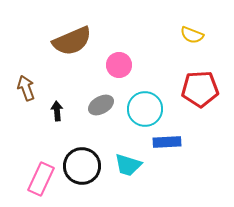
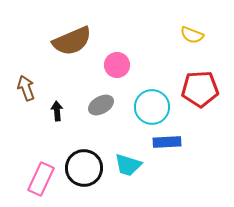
pink circle: moved 2 px left
cyan circle: moved 7 px right, 2 px up
black circle: moved 2 px right, 2 px down
